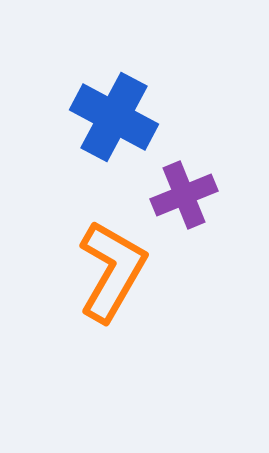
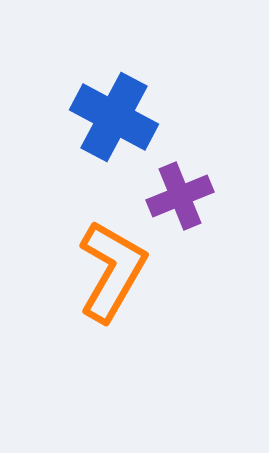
purple cross: moved 4 px left, 1 px down
